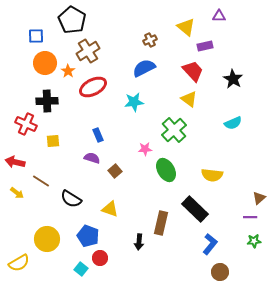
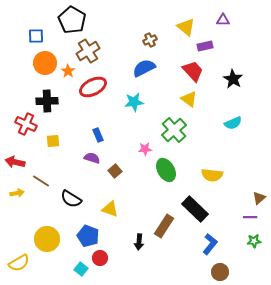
purple triangle at (219, 16): moved 4 px right, 4 px down
yellow arrow at (17, 193): rotated 48 degrees counterclockwise
brown rectangle at (161, 223): moved 3 px right, 3 px down; rotated 20 degrees clockwise
